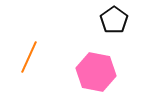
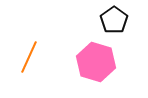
pink hexagon: moved 10 px up; rotated 6 degrees clockwise
